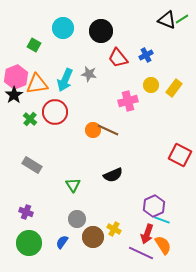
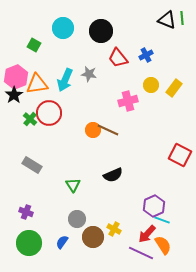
green line: moved 1 px up; rotated 64 degrees counterclockwise
red circle: moved 6 px left, 1 px down
red arrow: rotated 24 degrees clockwise
